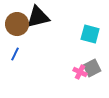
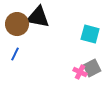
black triangle: rotated 25 degrees clockwise
